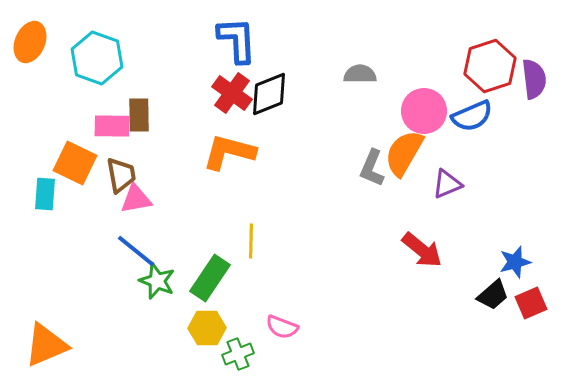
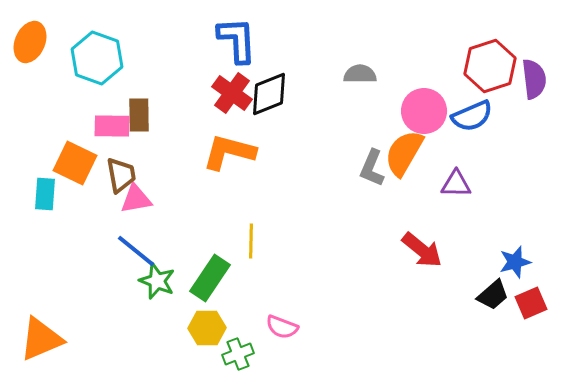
purple triangle: moved 9 px right; rotated 24 degrees clockwise
orange triangle: moved 5 px left, 6 px up
